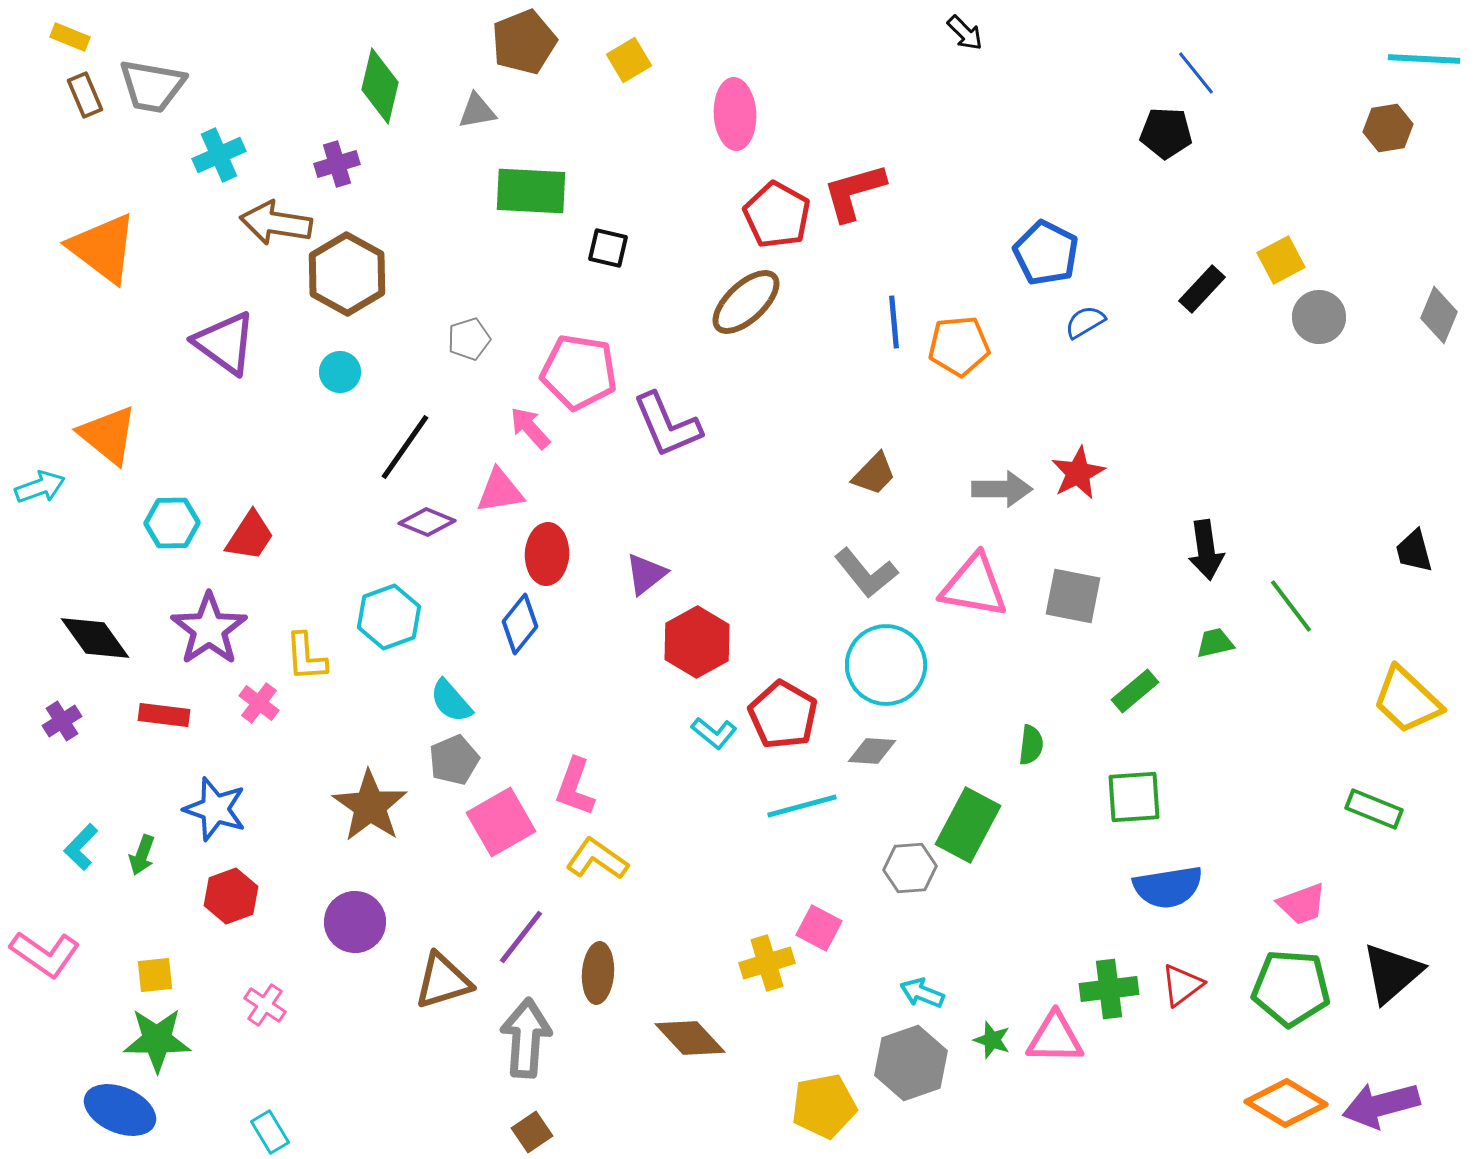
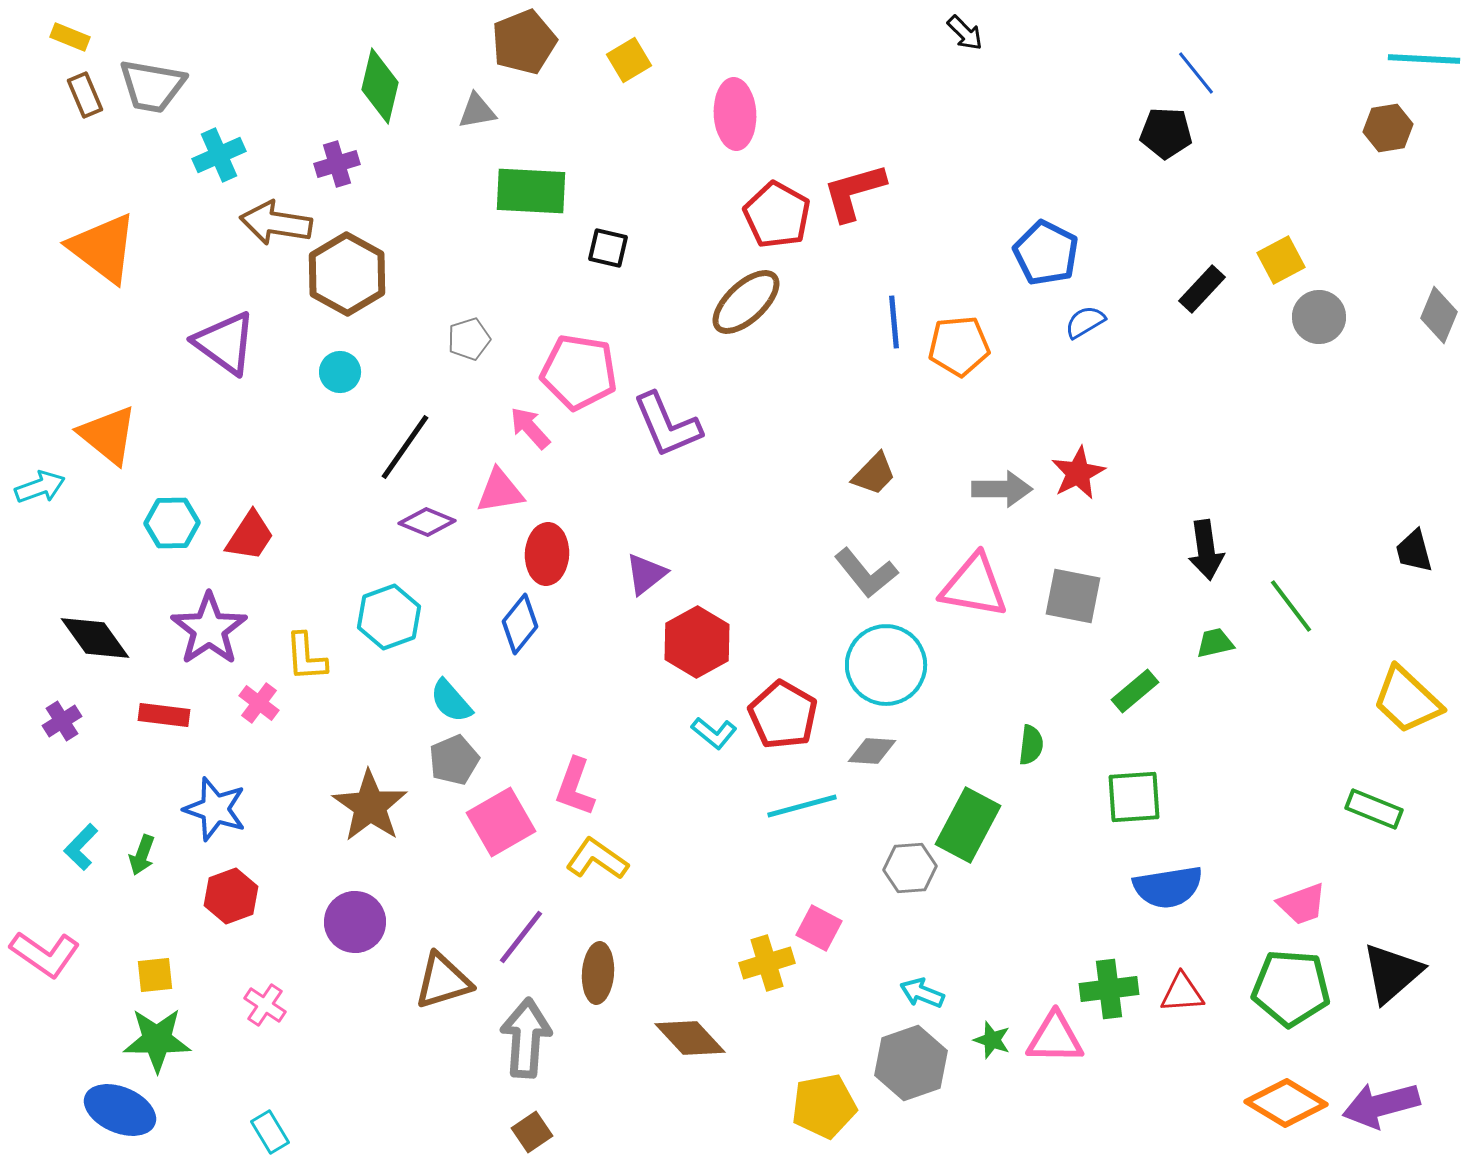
red triangle at (1182, 985): moved 8 px down; rotated 33 degrees clockwise
